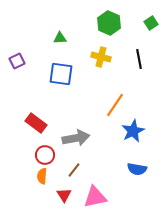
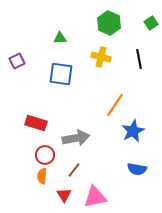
red rectangle: rotated 20 degrees counterclockwise
